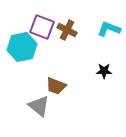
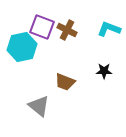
brown trapezoid: moved 9 px right, 4 px up
